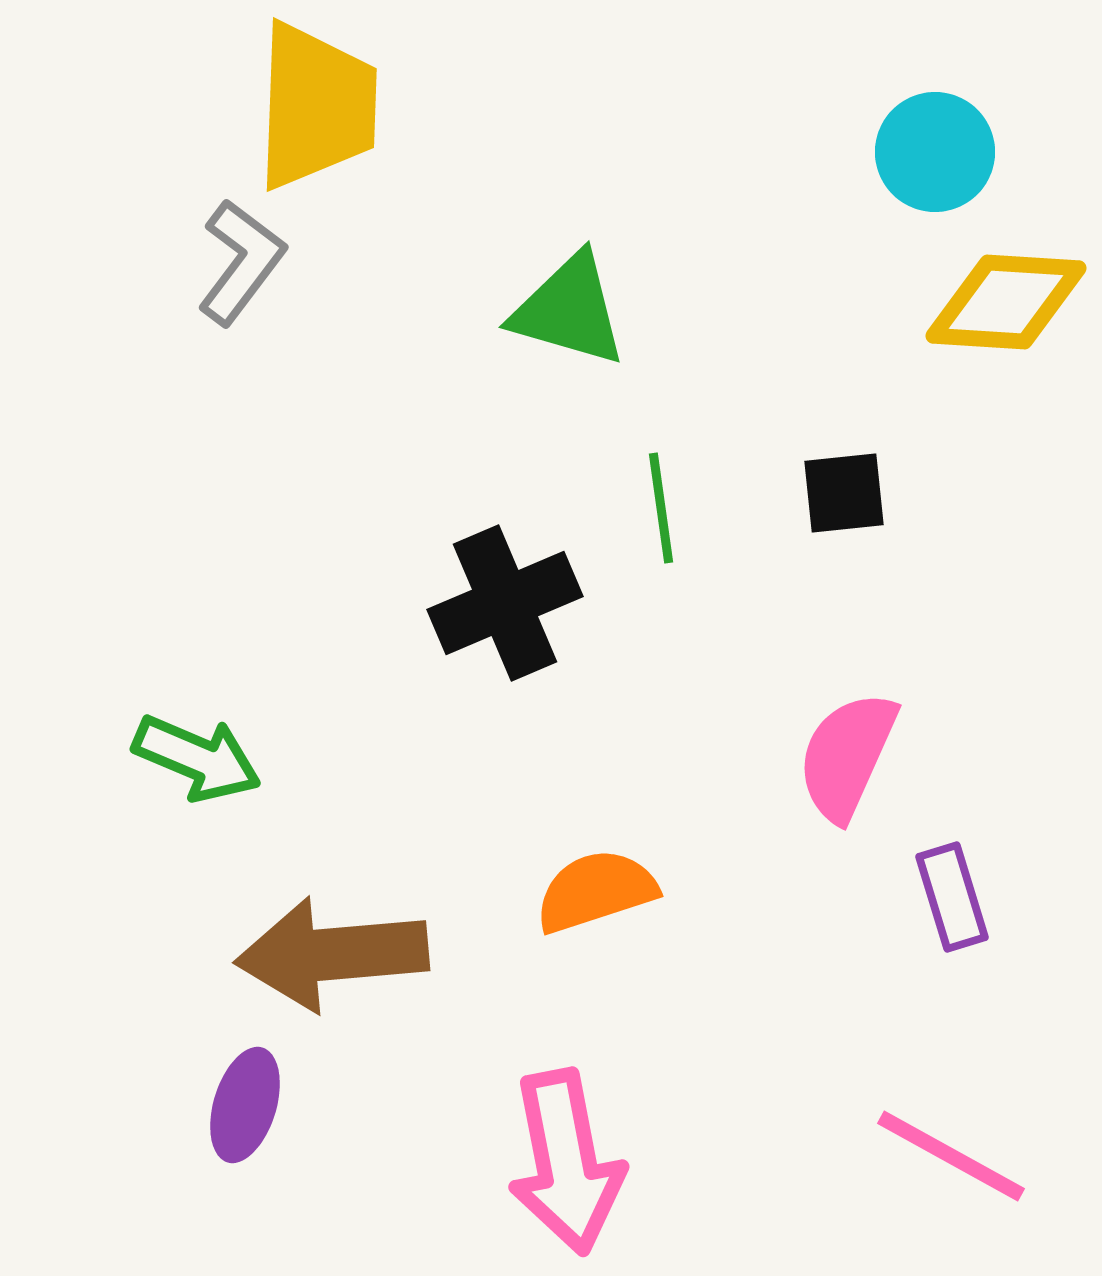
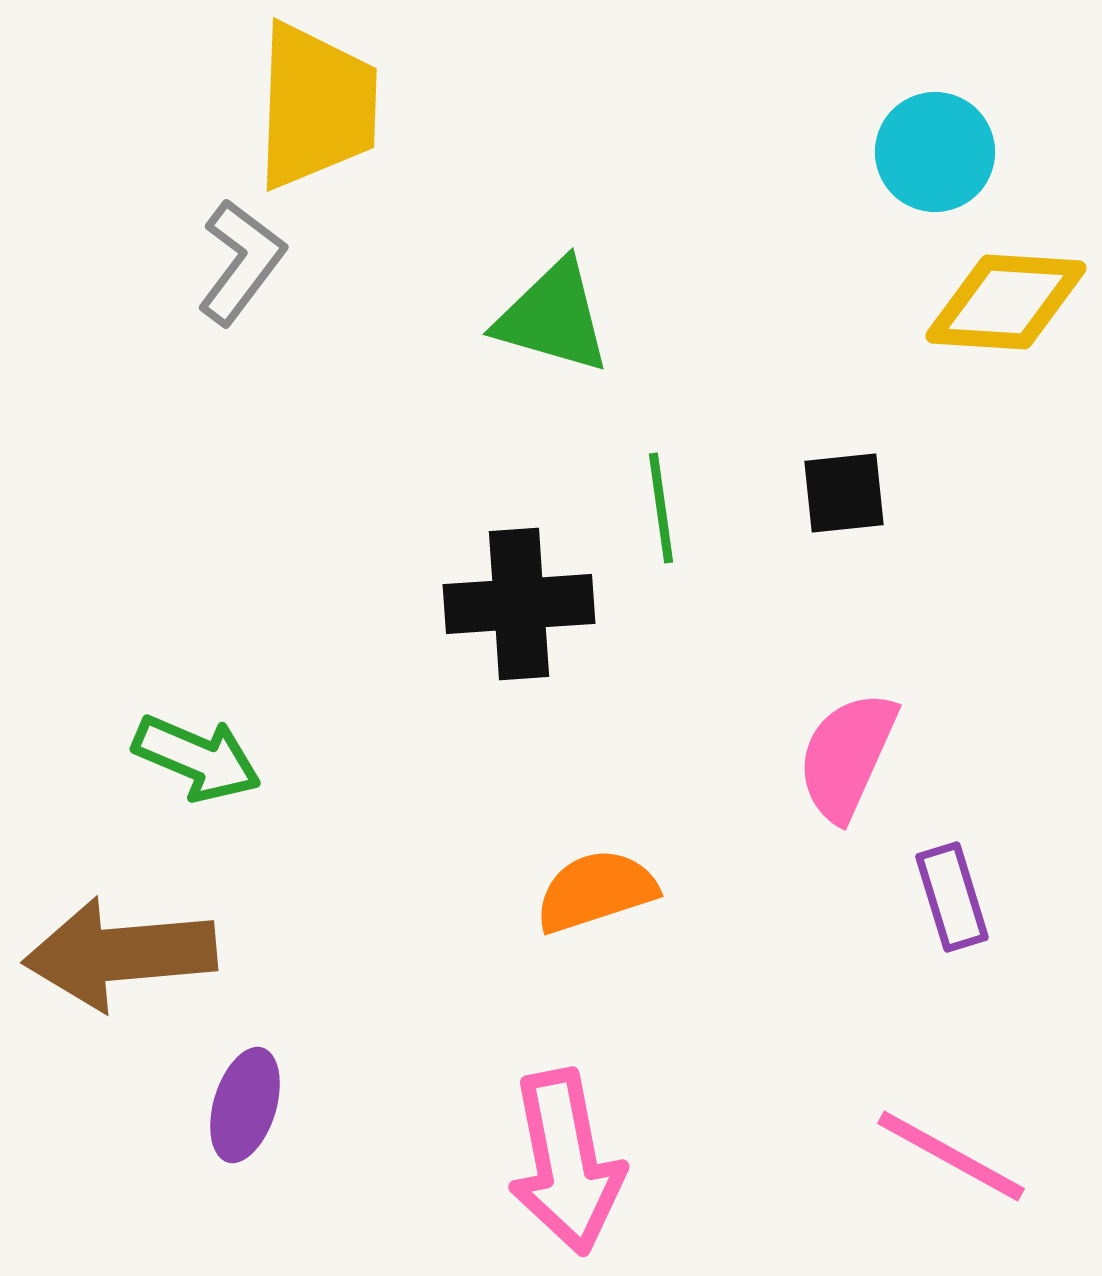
green triangle: moved 16 px left, 7 px down
black cross: moved 14 px right, 1 px down; rotated 19 degrees clockwise
brown arrow: moved 212 px left
